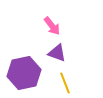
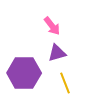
purple triangle: rotated 36 degrees counterclockwise
purple hexagon: rotated 12 degrees clockwise
